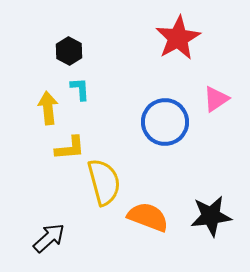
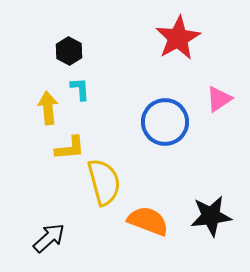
pink triangle: moved 3 px right
orange semicircle: moved 4 px down
